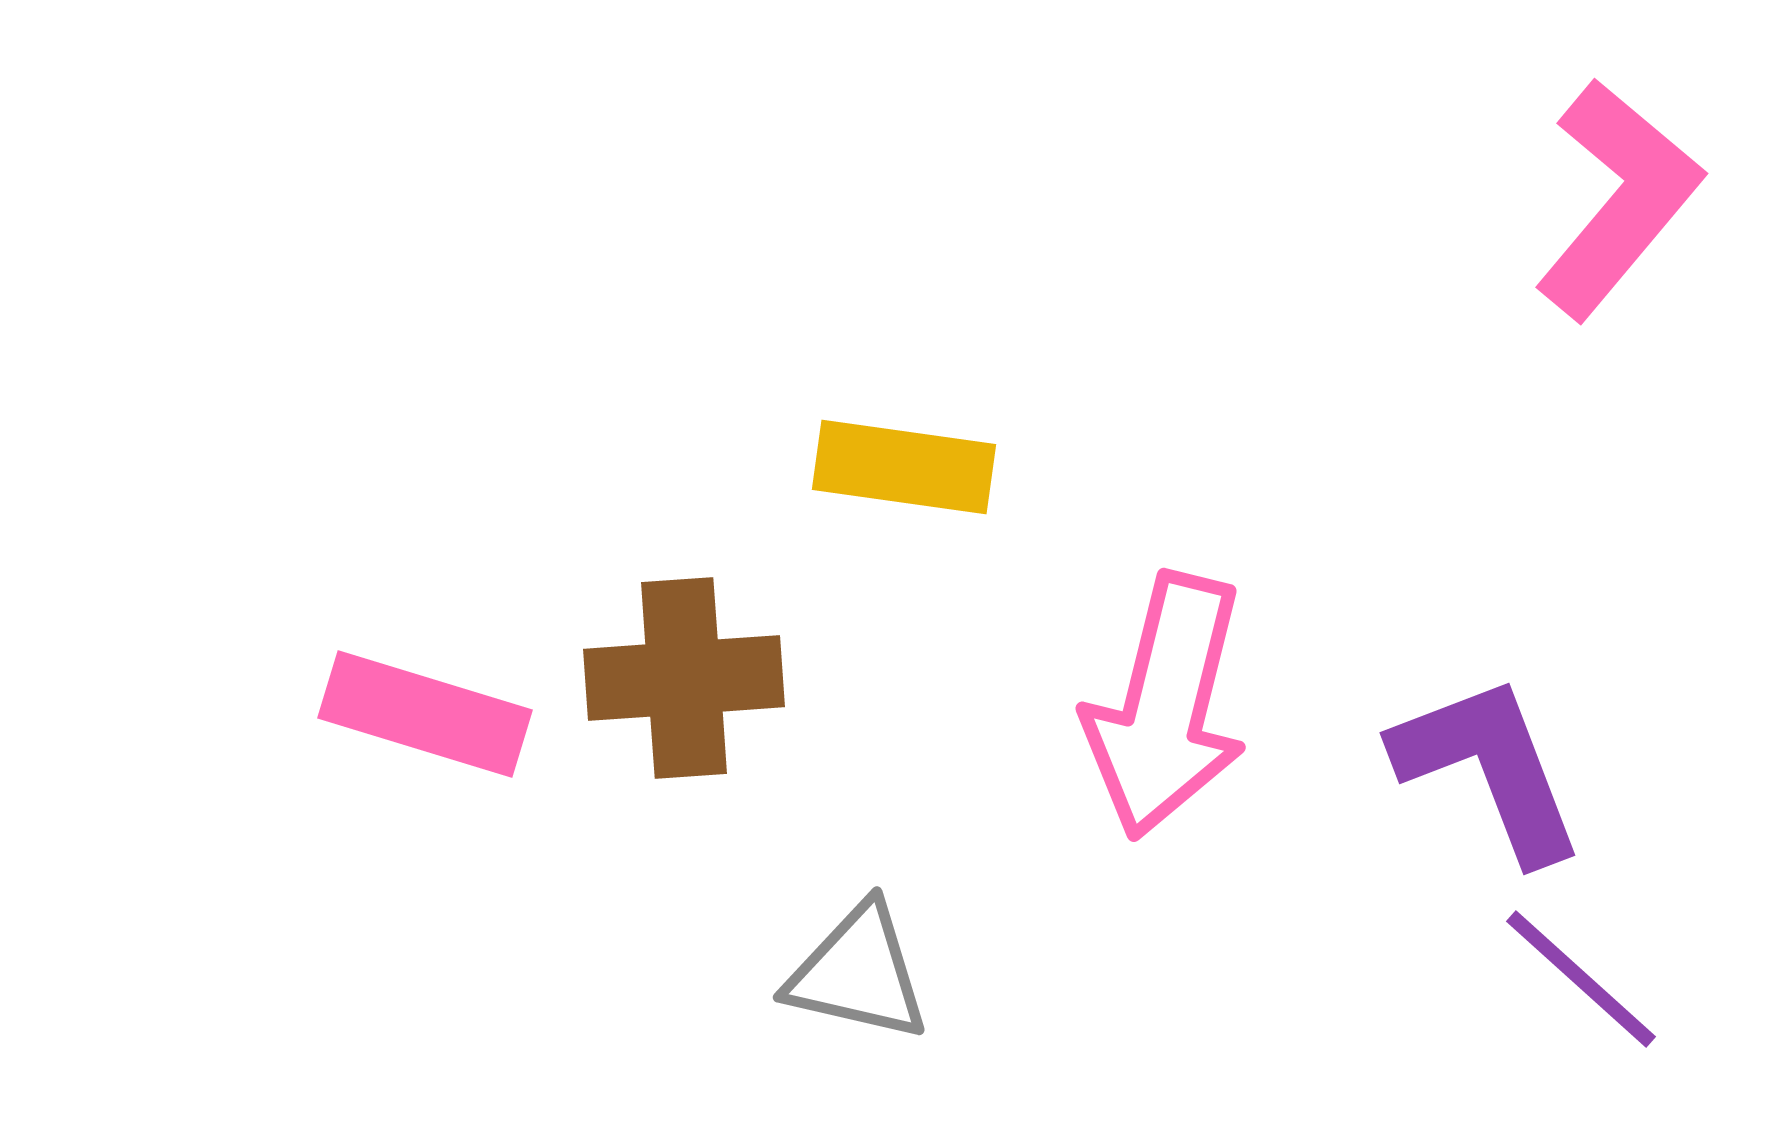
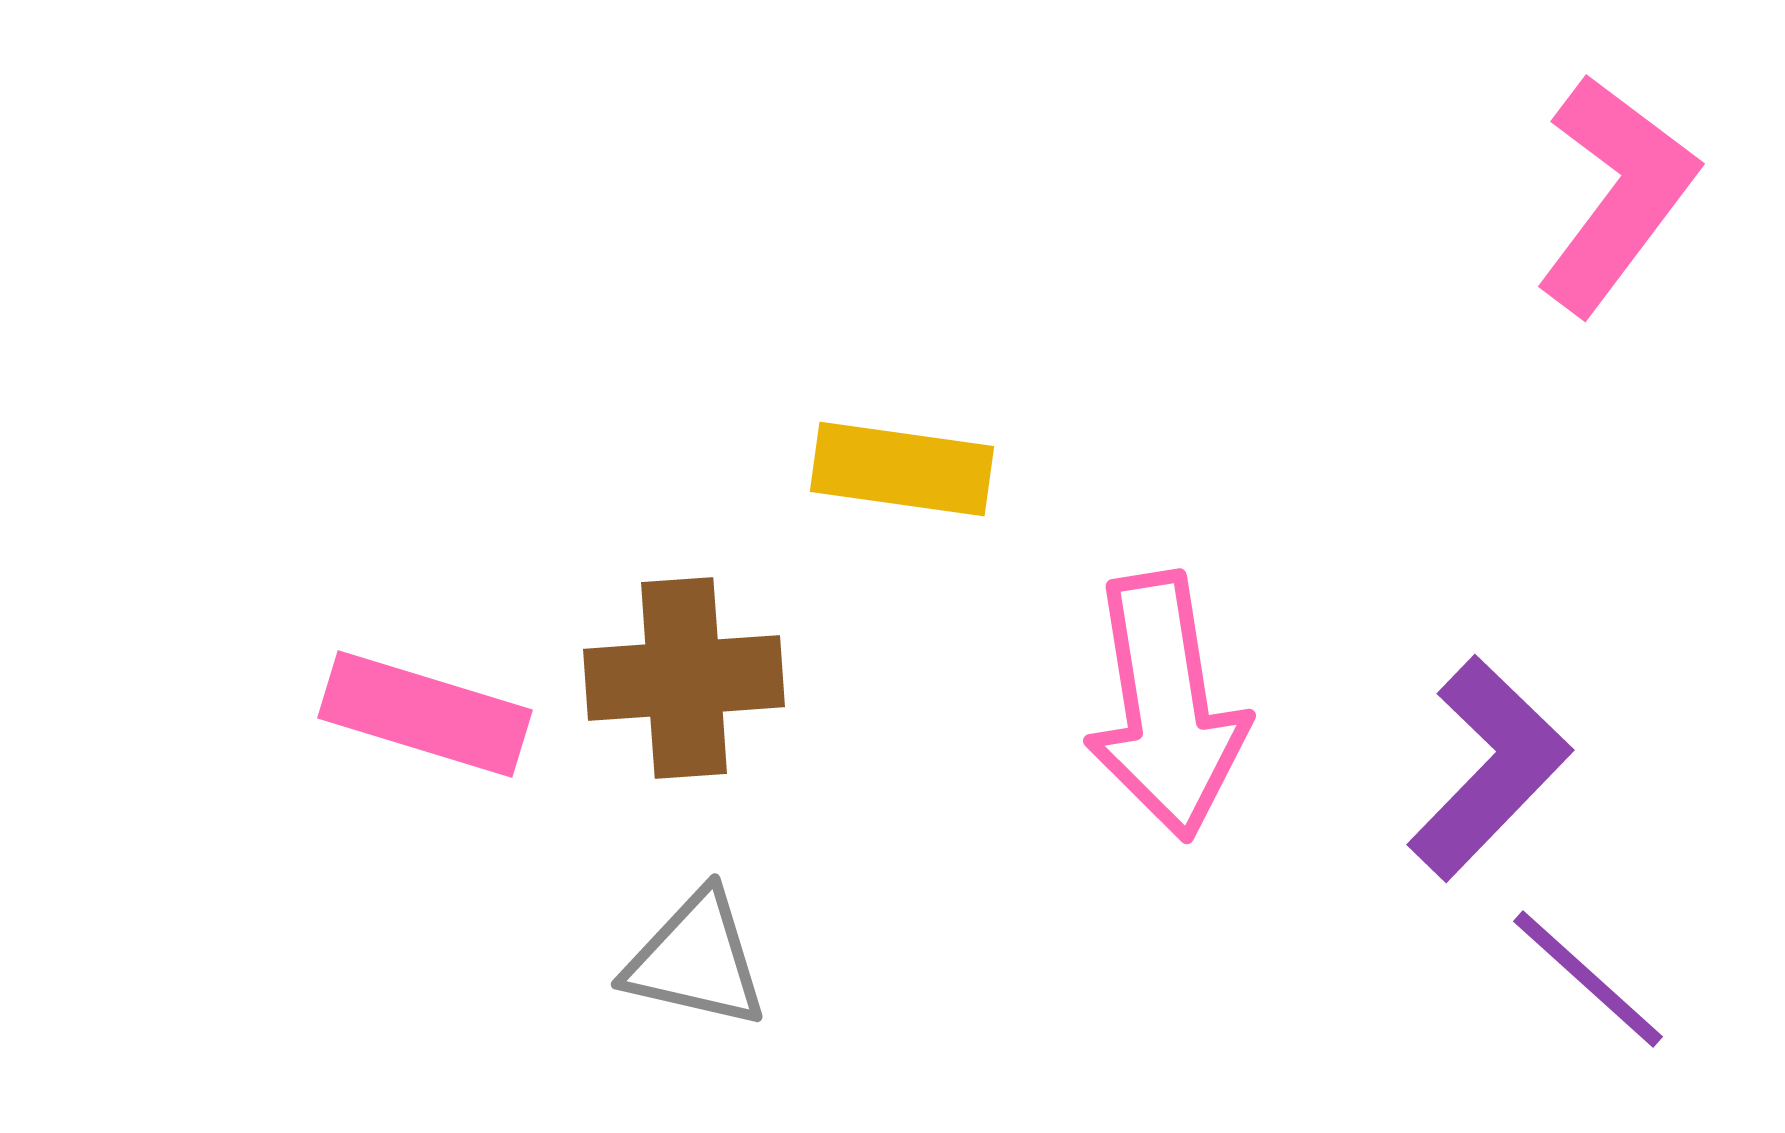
pink L-shape: moved 2 px left, 5 px up; rotated 3 degrees counterclockwise
yellow rectangle: moved 2 px left, 2 px down
pink arrow: rotated 23 degrees counterclockwise
purple L-shape: rotated 65 degrees clockwise
gray triangle: moved 162 px left, 13 px up
purple line: moved 7 px right
